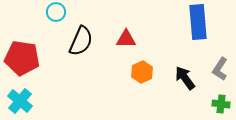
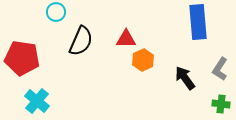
orange hexagon: moved 1 px right, 12 px up
cyan cross: moved 17 px right
